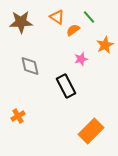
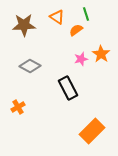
green line: moved 3 px left, 3 px up; rotated 24 degrees clockwise
brown star: moved 3 px right, 3 px down
orange semicircle: moved 3 px right
orange star: moved 4 px left, 9 px down; rotated 12 degrees counterclockwise
gray diamond: rotated 50 degrees counterclockwise
black rectangle: moved 2 px right, 2 px down
orange cross: moved 9 px up
orange rectangle: moved 1 px right
